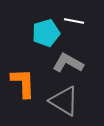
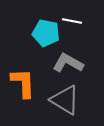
white line: moved 2 px left
cyan pentagon: rotated 28 degrees clockwise
gray triangle: moved 1 px right, 1 px up
